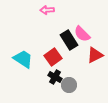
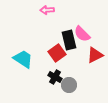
black rectangle: rotated 18 degrees clockwise
red square: moved 4 px right, 4 px up
